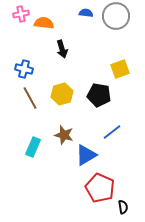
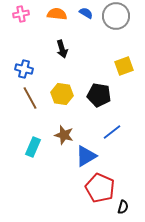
blue semicircle: rotated 24 degrees clockwise
orange semicircle: moved 13 px right, 9 px up
yellow square: moved 4 px right, 3 px up
yellow hexagon: rotated 25 degrees clockwise
blue triangle: moved 1 px down
black semicircle: rotated 24 degrees clockwise
